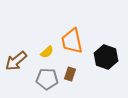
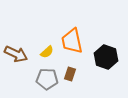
brown arrow: moved 7 px up; rotated 115 degrees counterclockwise
